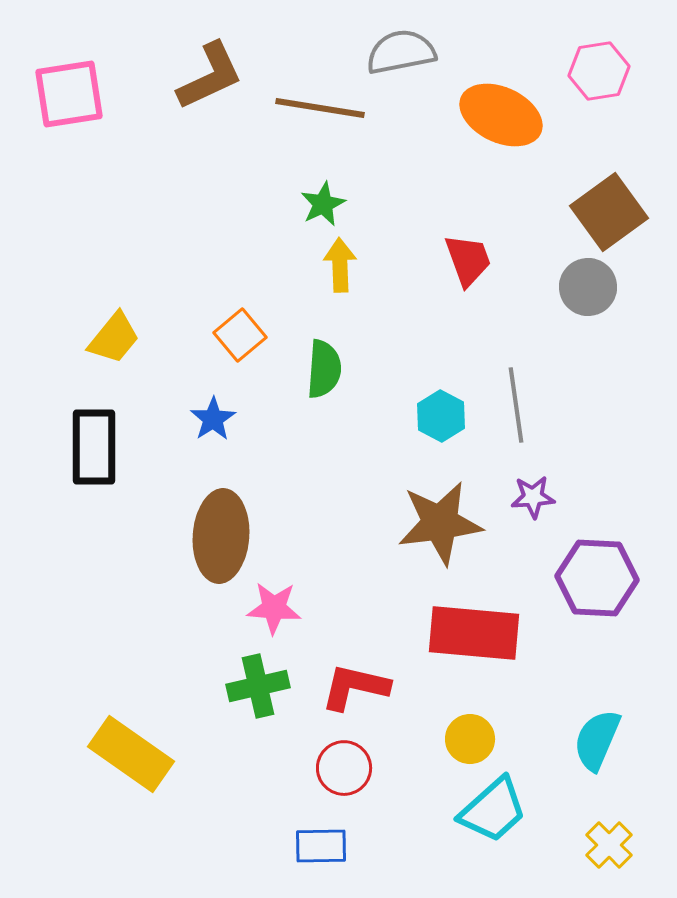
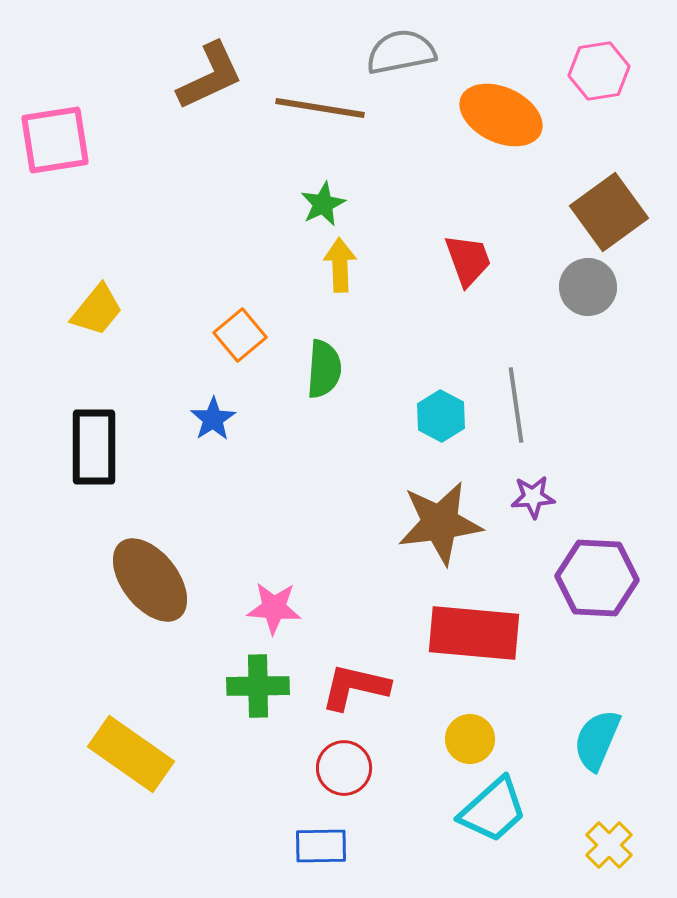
pink square: moved 14 px left, 46 px down
yellow trapezoid: moved 17 px left, 28 px up
brown ellipse: moved 71 px left, 44 px down; rotated 42 degrees counterclockwise
green cross: rotated 12 degrees clockwise
